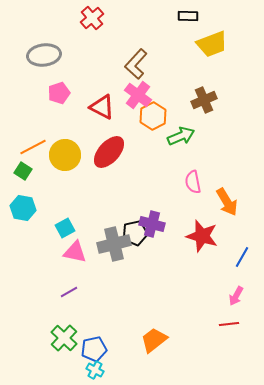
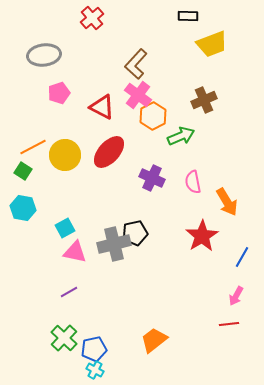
purple cross: moved 46 px up; rotated 10 degrees clockwise
red star: rotated 24 degrees clockwise
